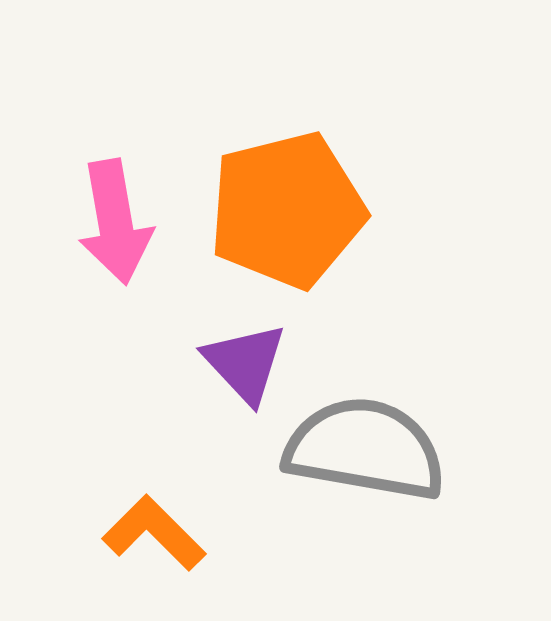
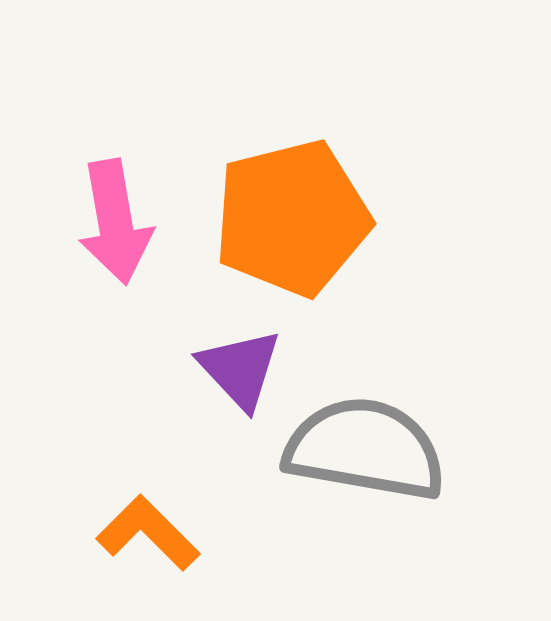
orange pentagon: moved 5 px right, 8 px down
purple triangle: moved 5 px left, 6 px down
orange L-shape: moved 6 px left
